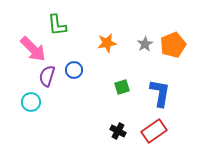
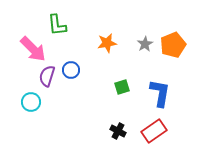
blue circle: moved 3 px left
